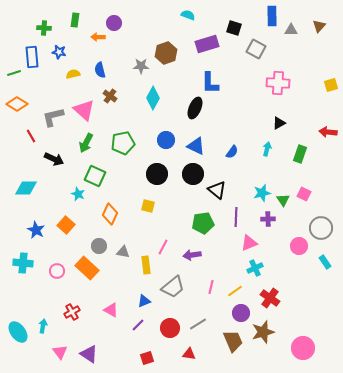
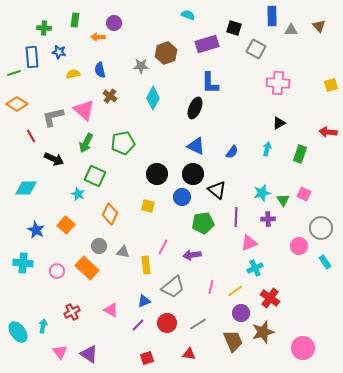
brown triangle at (319, 26): rotated 24 degrees counterclockwise
blue circle at (166, 140): moved 16 px right, 57 px down
red circle at (170, 328): moved 3 px left, 5 px up
